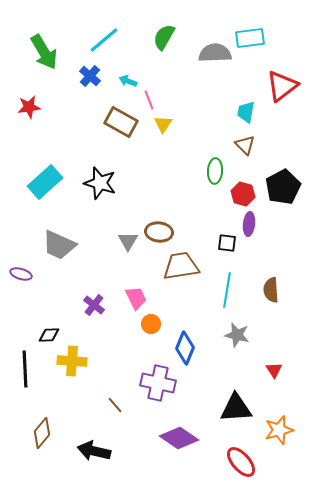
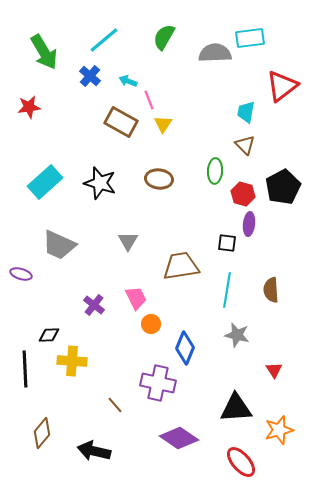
brown ellipse at (159, 232): moved 53 px up
